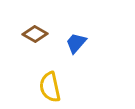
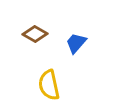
yellow semicircle: moved 1 px left, 2 px up
